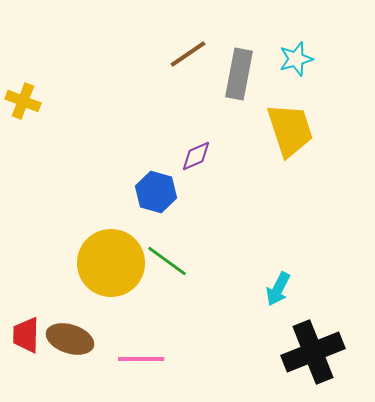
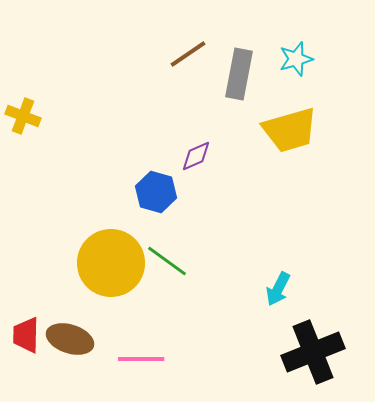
yellow cross: moved 15 px down
yellow trapezoid: rotated 92 degrees clockwise
